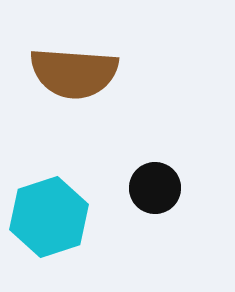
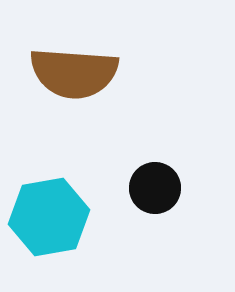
cyan hexagon: rotated 8 degrees clockwise
